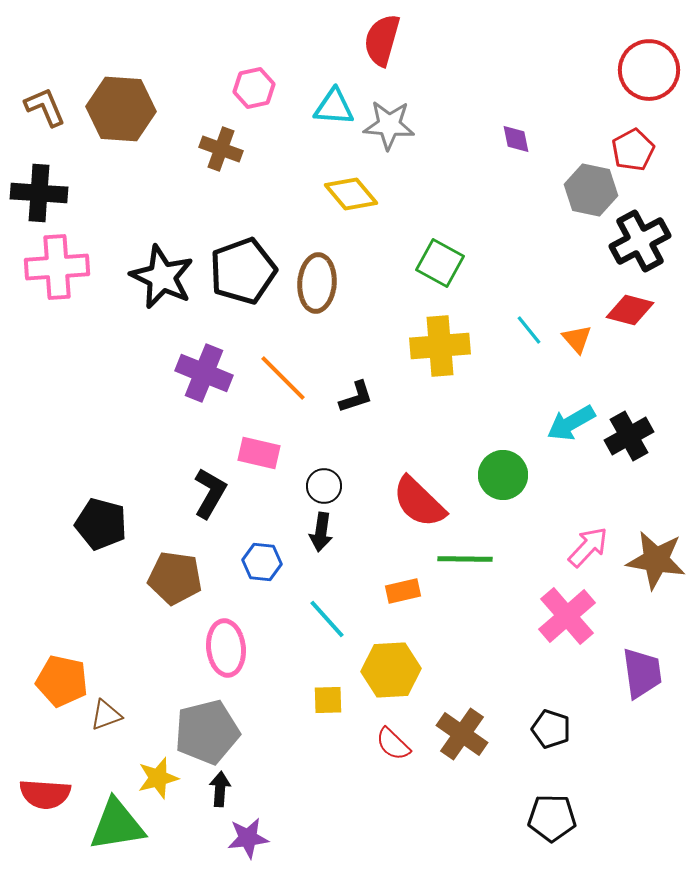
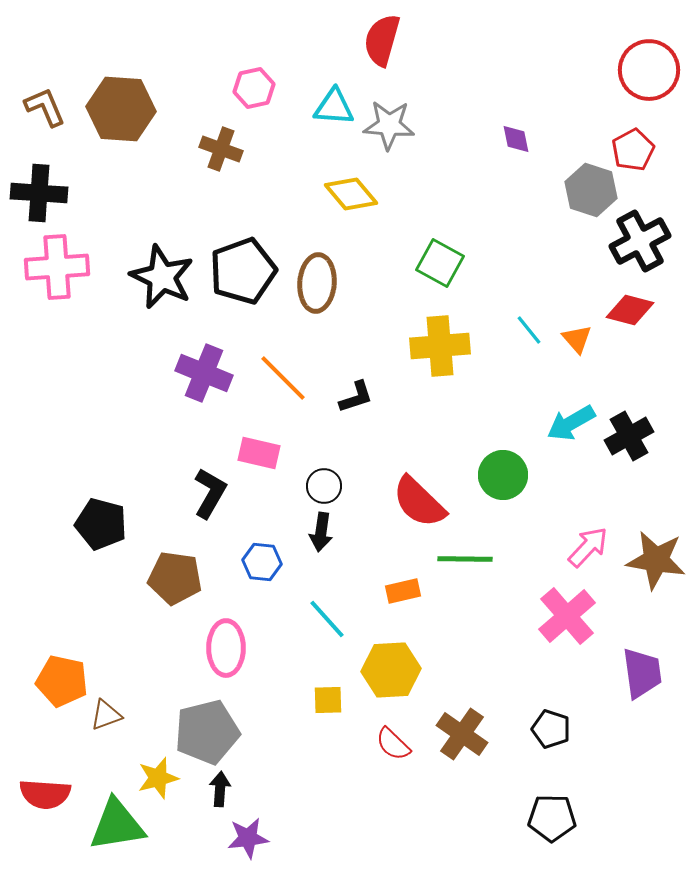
gray hexagon at (591, 190): rotated 6 degrees clockwise
pink ellipse at (226, 648): rotated 6 degrees clockwise
